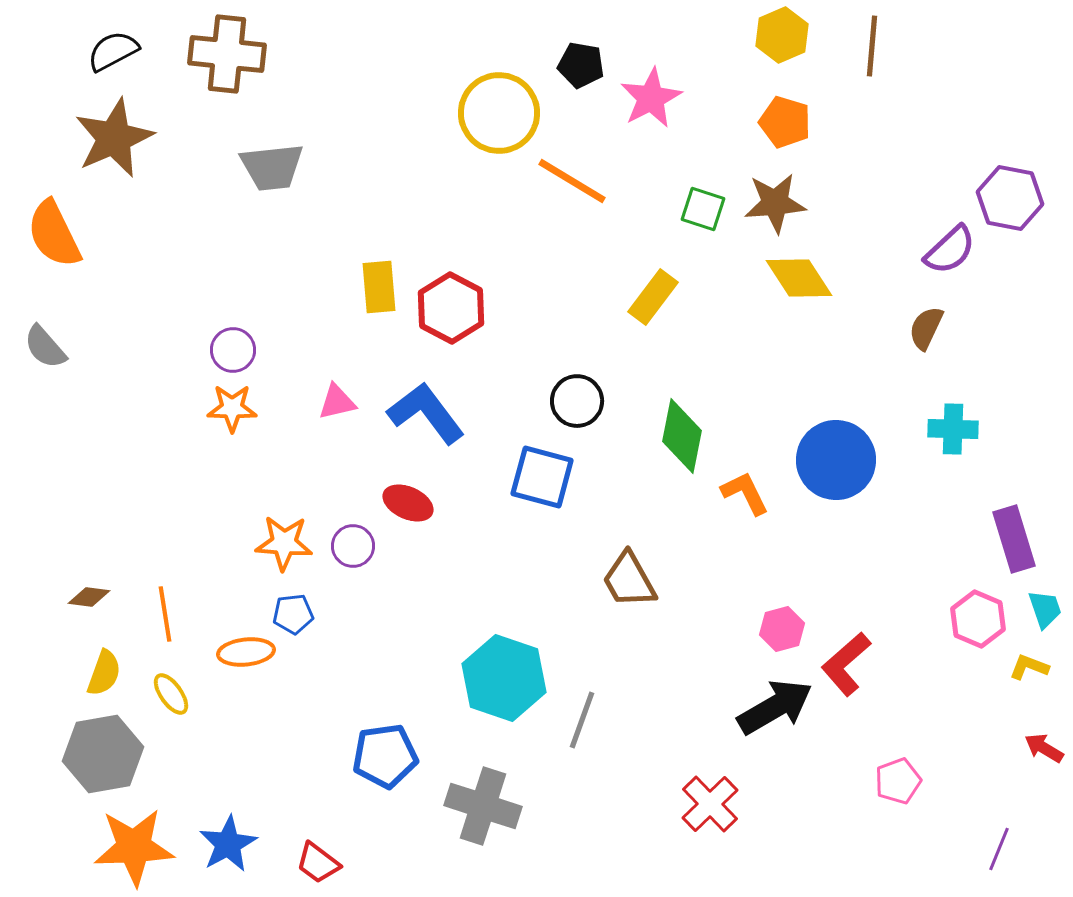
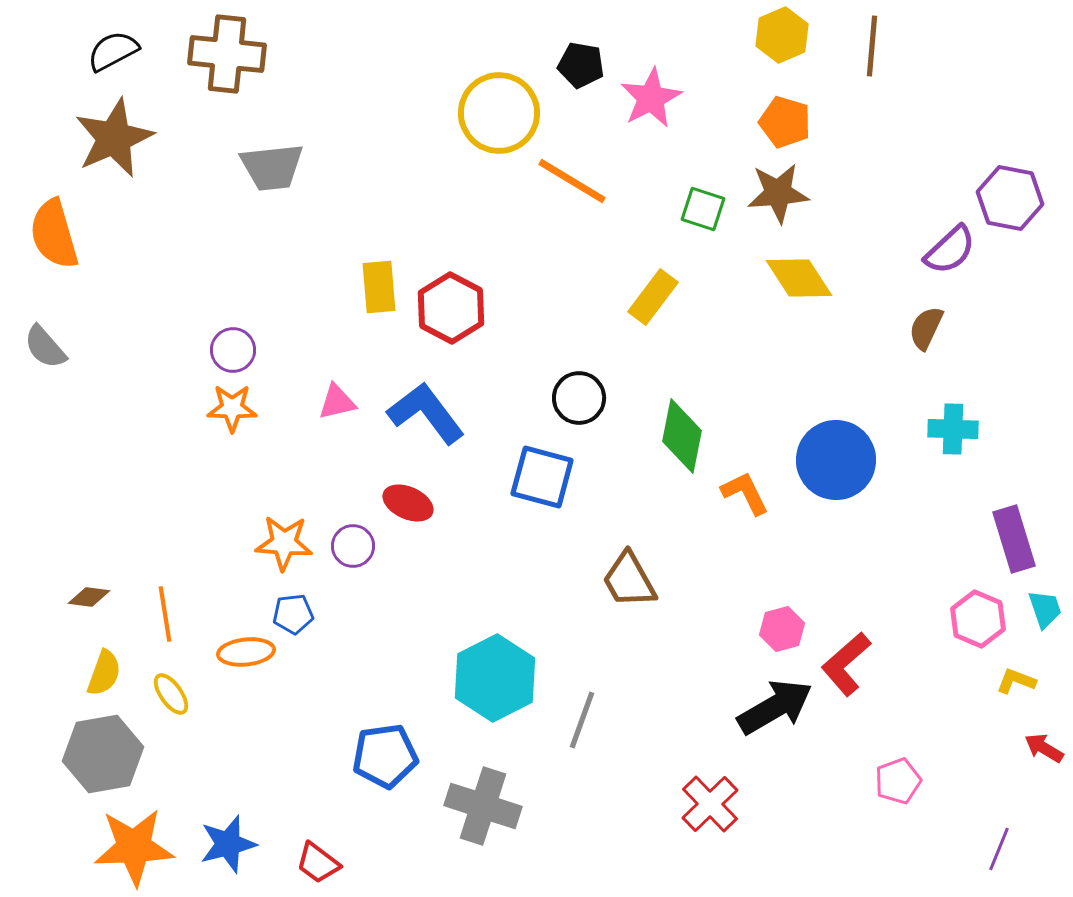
brown star at (775, 203): moved 3 px right, 10 px up
orange semicircle at (54, 234): rotated 10 degrees clockwise
black circle at (577, 401): moved 2 px right, 3 px up
yellow L-shape at (1029, 667): moved 13 px left, 14 px down
cyan hexagon at (504, 678): moved 9 px left; rotated 14 degrees clockwise
blue star at (228, 844): rotated 14 degrees clockwise
